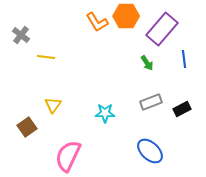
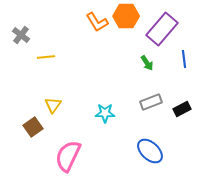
yellow line: rotated 12 degrees counterclockwise
brown square: moved 6 px right
